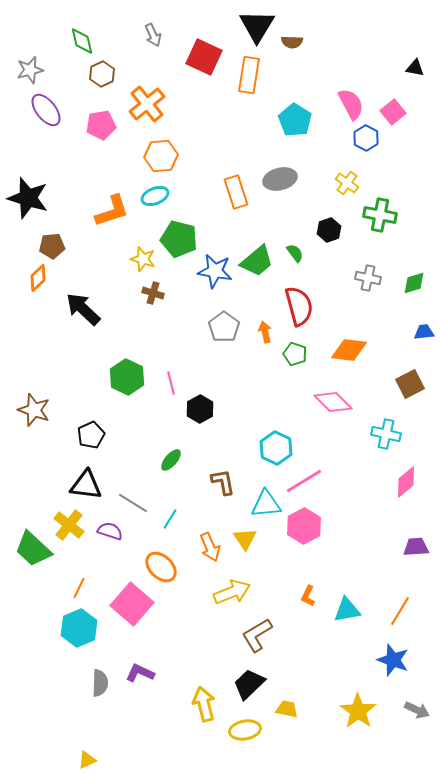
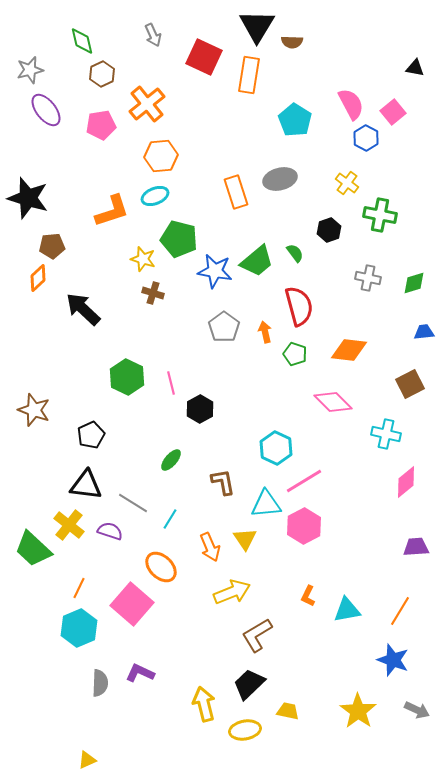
yellow trapezoid at (287, 709): moved 1 px right, 2 px down
